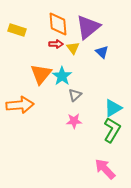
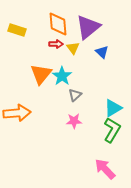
orange arrow: moved 3 px left, 8 px down
